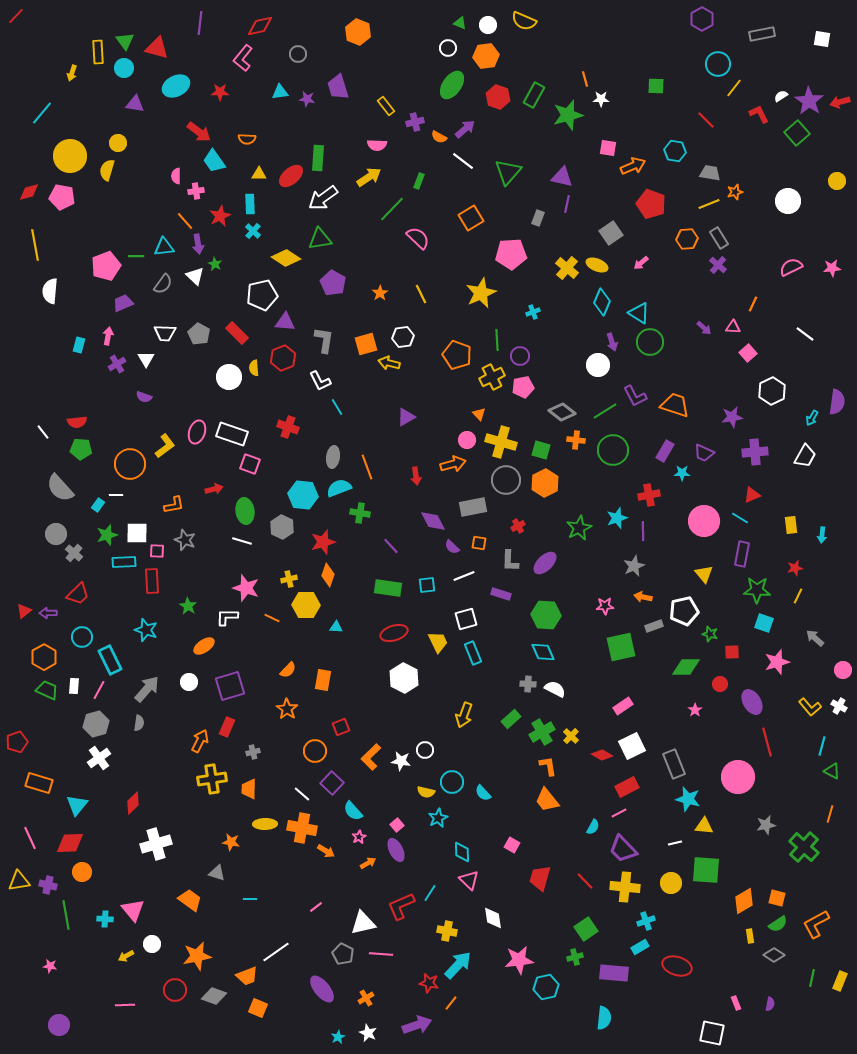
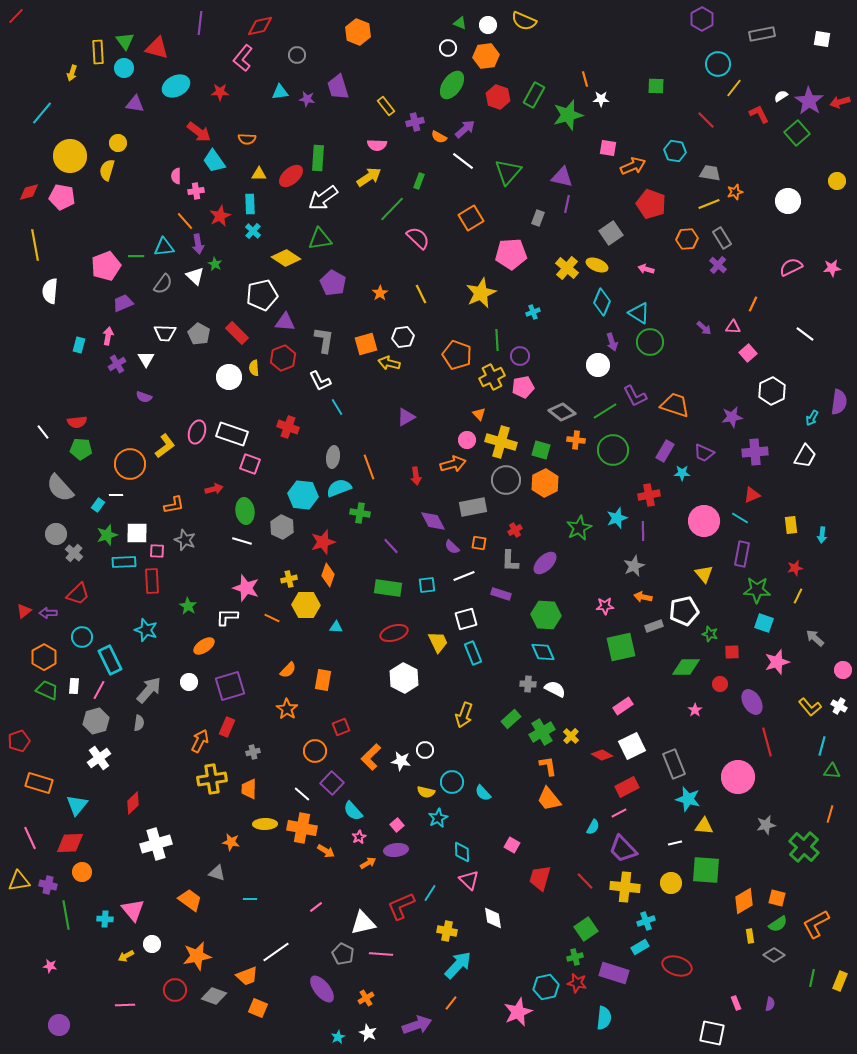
gray circle at (298, 54): moved 1 px left, 1 px down
gray rectangle at (719, 238): moved 3 px right
pink arrow at (641, 263): moved 5 px right, 6 px down; rotated 56 degrees clockwise
purple semicircle at (837, 402): moved 2 px right
orange line at (367, 467): moved 2 px right
red cross at (518, 526): moved 3 px left, 4 px down
gray arrow at (147, 689): moved 2 px right, 1 px down
gray hexagon at (96, 724): moved 3 px up
red pentagon at (17, 742): moved 2 px right, 1 px up
green triangle at (832, 771): rotated 24 degrees counterclockwise
orange trapezoid at (547, 800): moved 2 px right, 1 px up
purple ellipse at (396, 850): rotated 70 degrees counterclockwise
pink star at (519, 960): moved 1 px left, 52 px down; rotated 16 degrees counterclockwise
purple rectangle at (614, 973): rotated 12 degrees clockwise
red star at (429, 983): moved 148 px right
